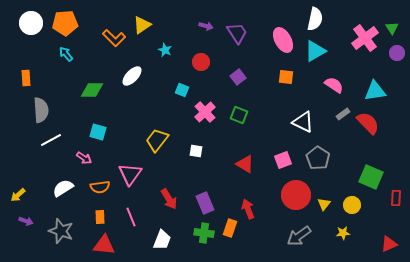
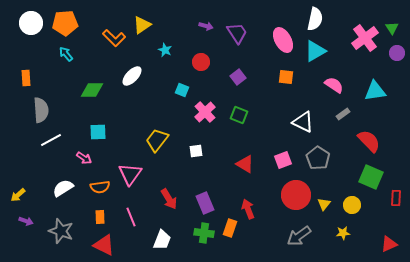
red semicircle at (368, 123): moved 1 px right, 18 px down
cyan square at (98, 132): rotated 18 degrees counterclockwise
white square at (196, 151): rotated 16 degrees counterclockwise
red triangle at (104, 245): rotated 20 degrees clockwise
